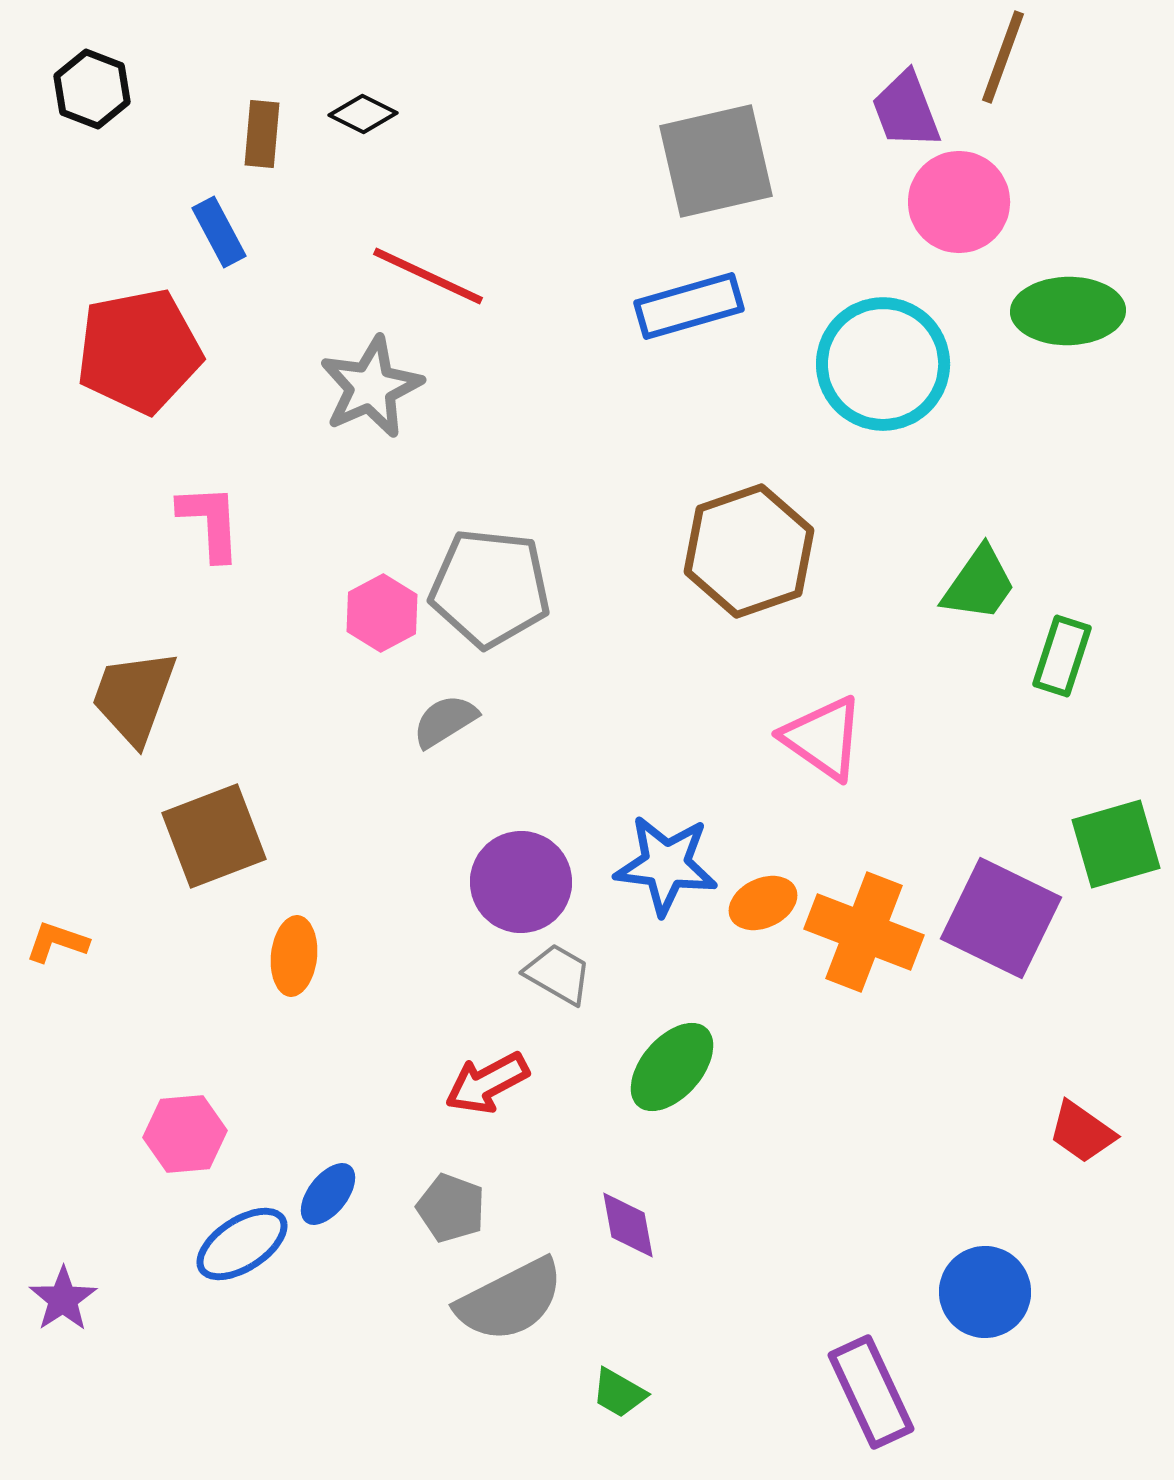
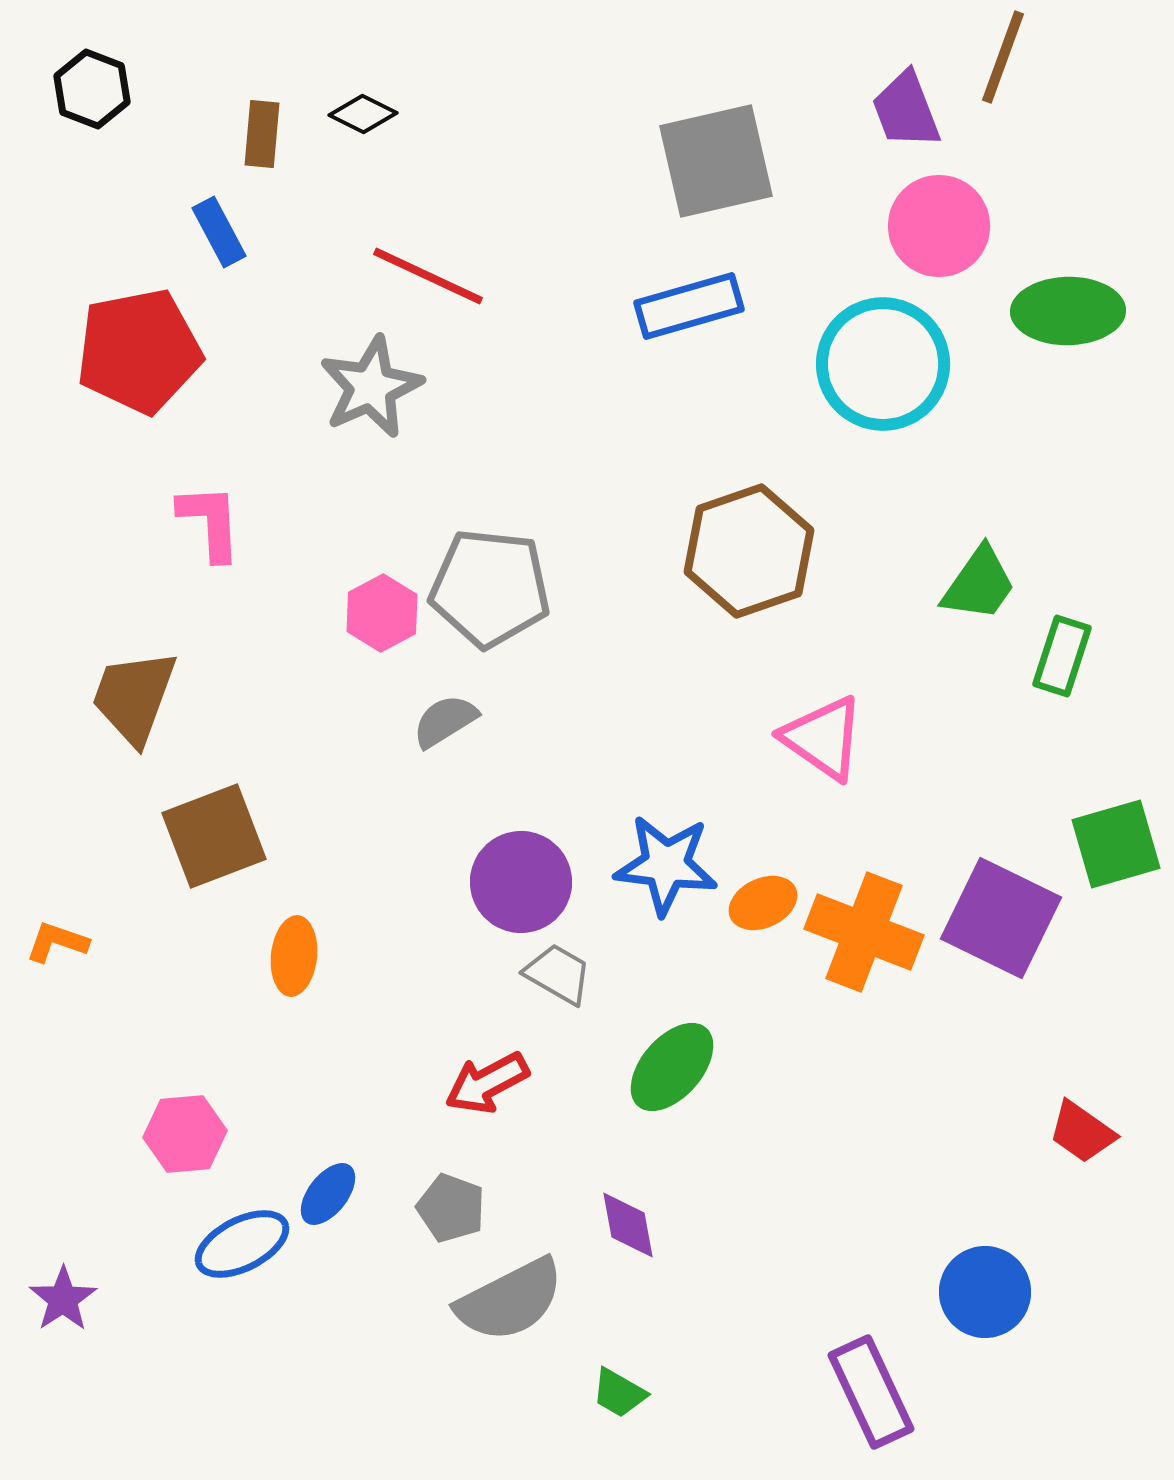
pink circle at (959, 202): moved 20 px left, 24 px down
blue ellipse at (242, 1244): rotated 6 degrees clockwise
